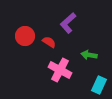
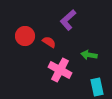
purple L-shape: moved 3 px up
cyan rectangle: moved 2 px left, 2 px down; rotated 36 degrees counterclockwise
